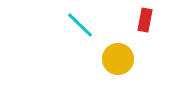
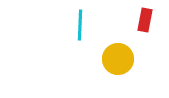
cyan line: rotated 48 degrees clockwise
